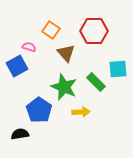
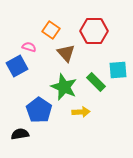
cyan square: moved 1 px down
